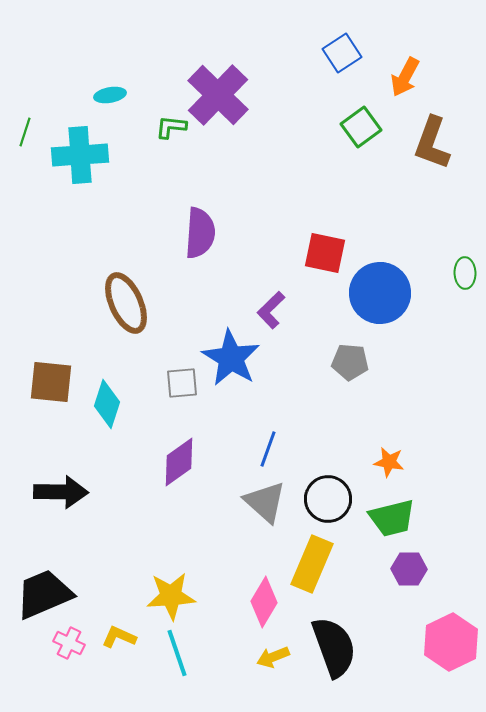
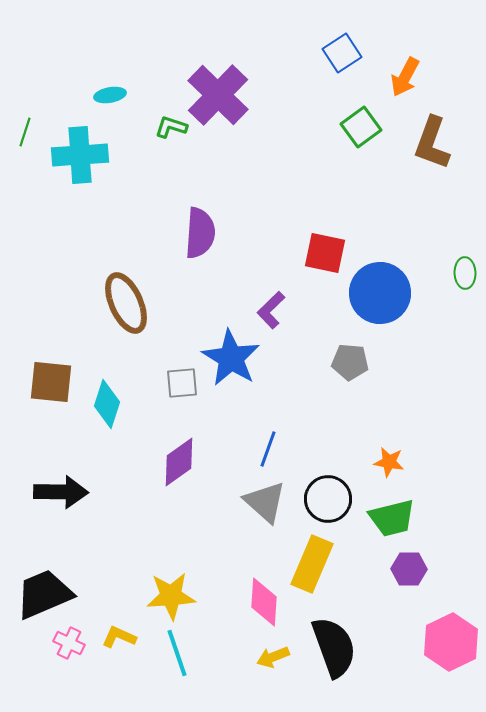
green L-shape: rotated 12 degrees clockwise
pink diamond: rotated 27 degrees counterclockwise
